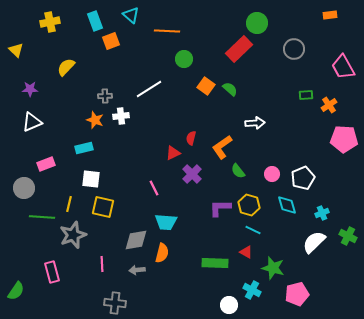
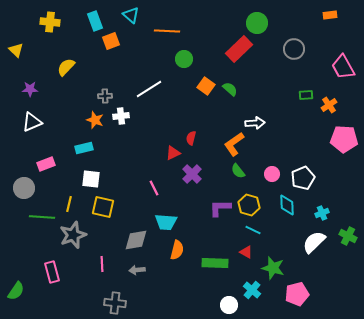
yellow cross at (50, 22): rotated 18 degrees clockwise
orange L-shape at (222, 147): moved 12 px right, 3 px up
cyan diamond at (287, 205): rotated 15 degrees clockwise
orange semicircle at (162, 253): moved 15 px right, 3 px up
cyan cross at (252, 290): rotated 12 degrees clockwise
